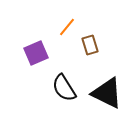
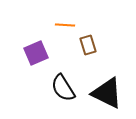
orange line: moved 2 px left, 2 px up; rotated 54 degrees clockwise
brown rectangle: moved 2 px left
black semicircle: moved 1 px left
